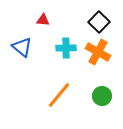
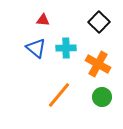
blue triangle: moved 14 px right, 1 px down
orange cross: moved 12 px down
green circle: moved 1 px down
